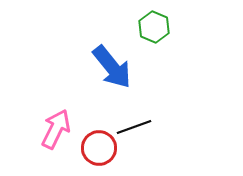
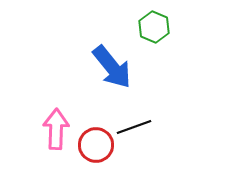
pink arrow: rotated 24 degrees counterclockwise
red circle: moved 3 px left, 3 px up
